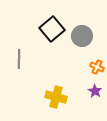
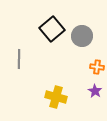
orange cross: rotated 16 degrees counterclockwise
